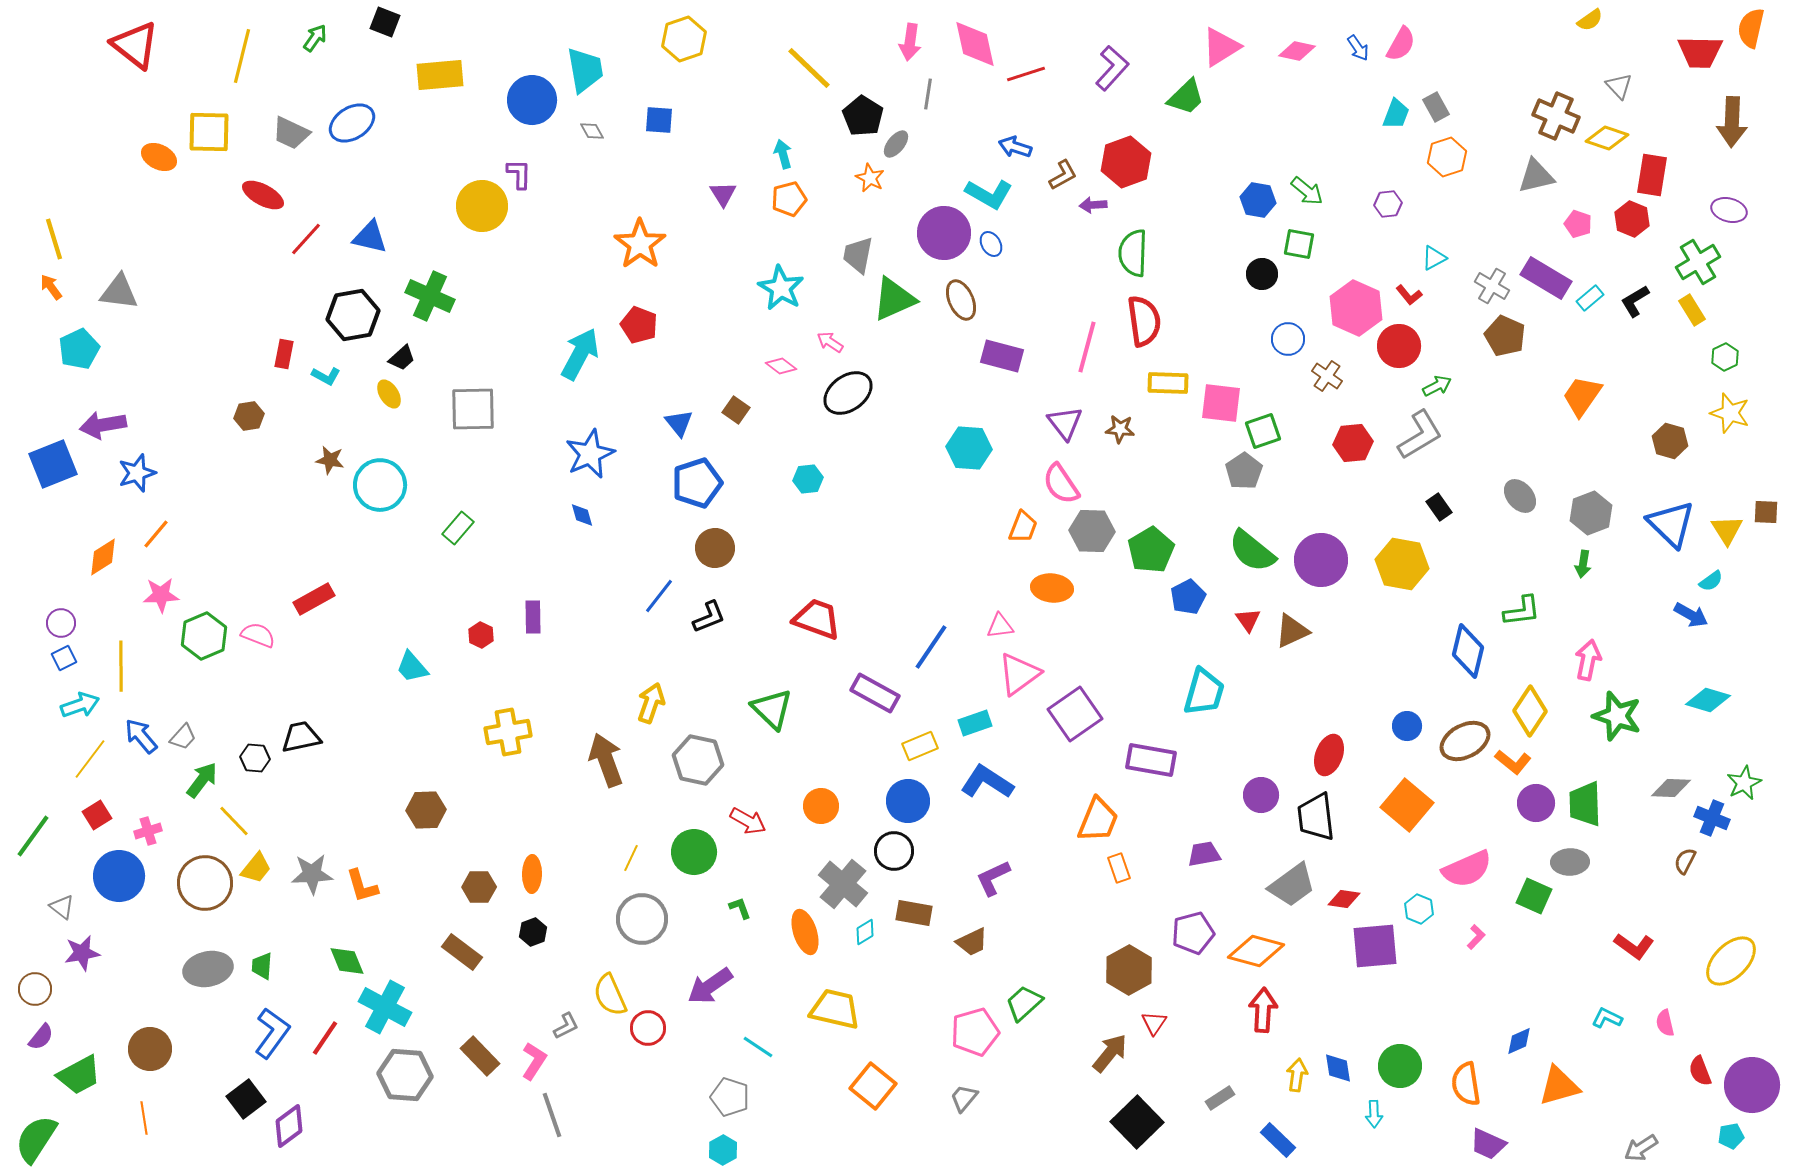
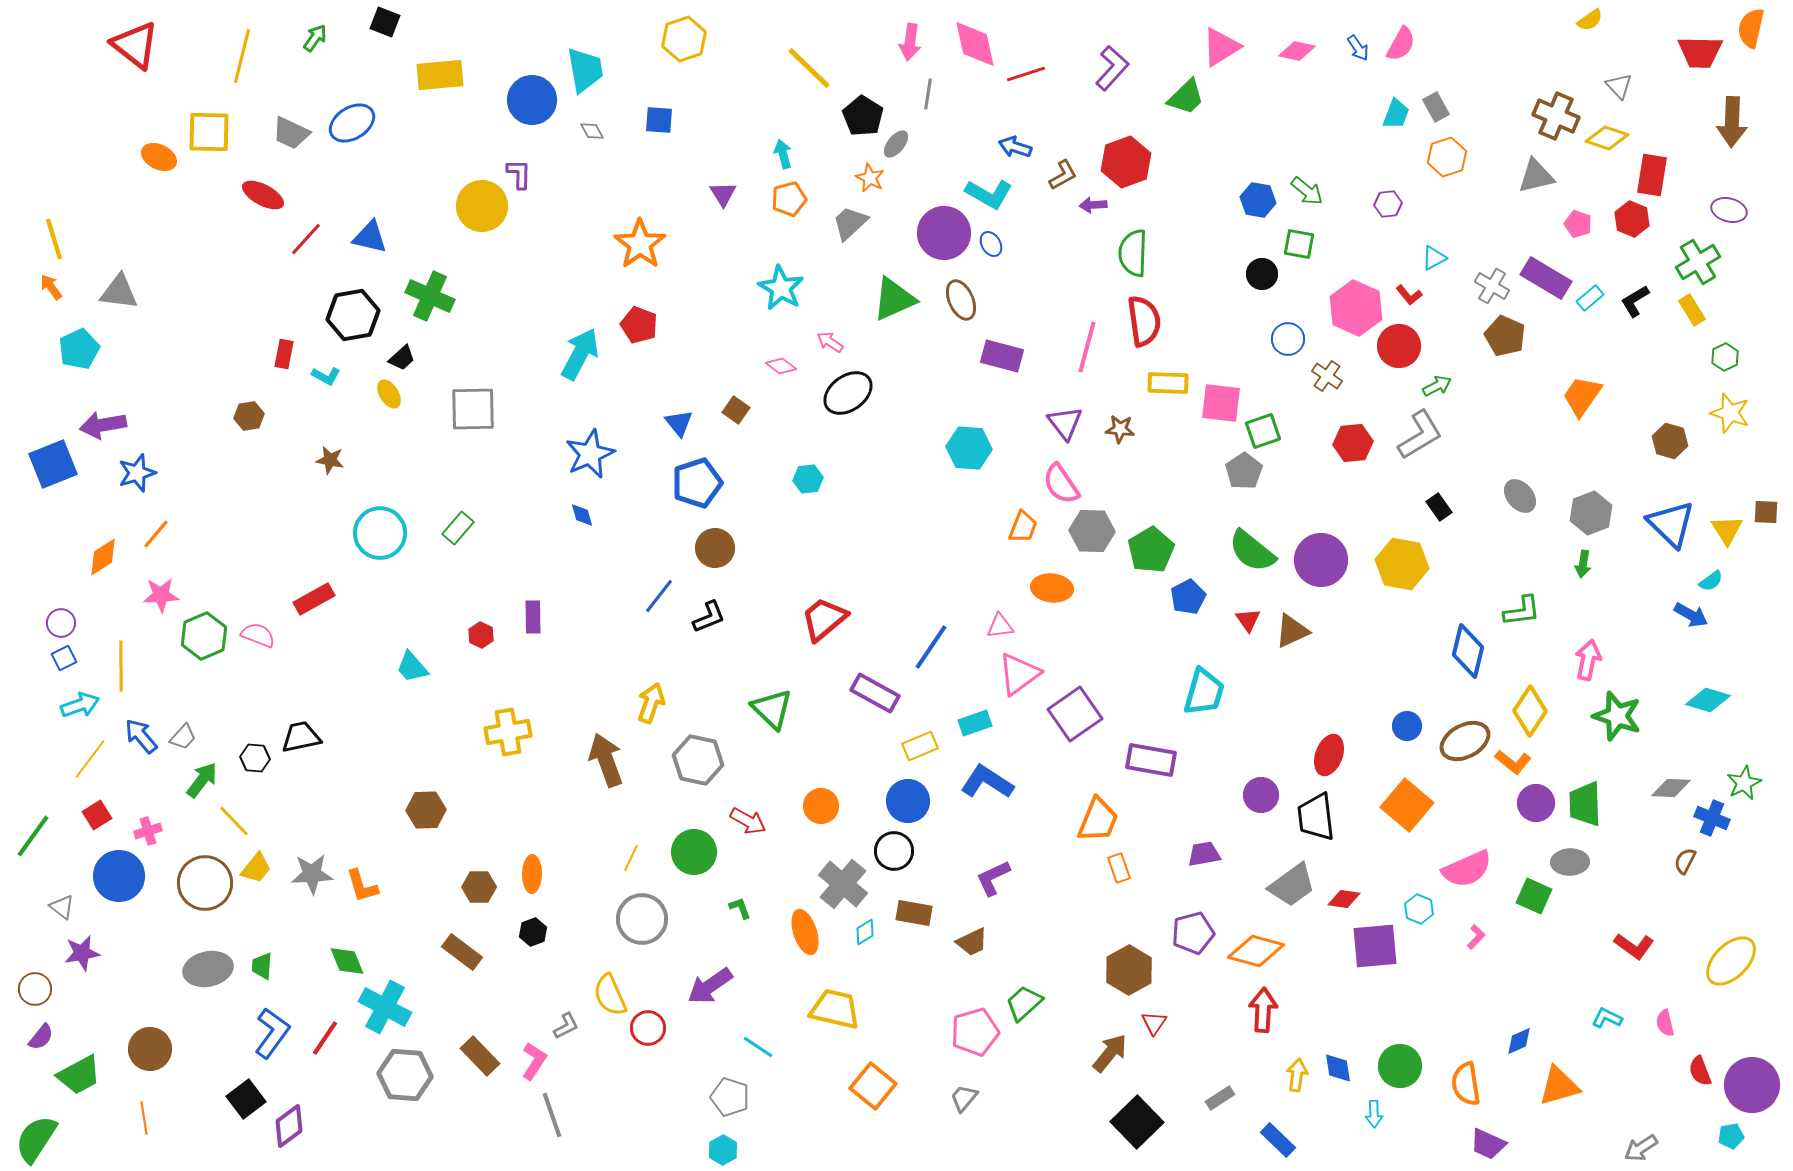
gray trapezoid at (858, 255): moved 8 px left, 32 px up; rotated 36 degrees clockwise
cyan circle at (380, 485): moved 48 px down
red trapezoid at (817, 619): moved 7 px right; rotated 60 degrees counterclockwise
